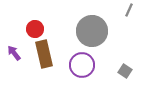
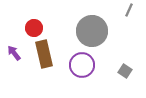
red circle: moved 1 px left, 1 px up
